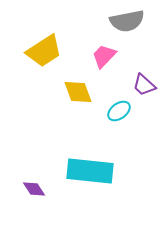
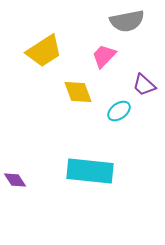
purple diamond: moved 19 px left, 9 px up
